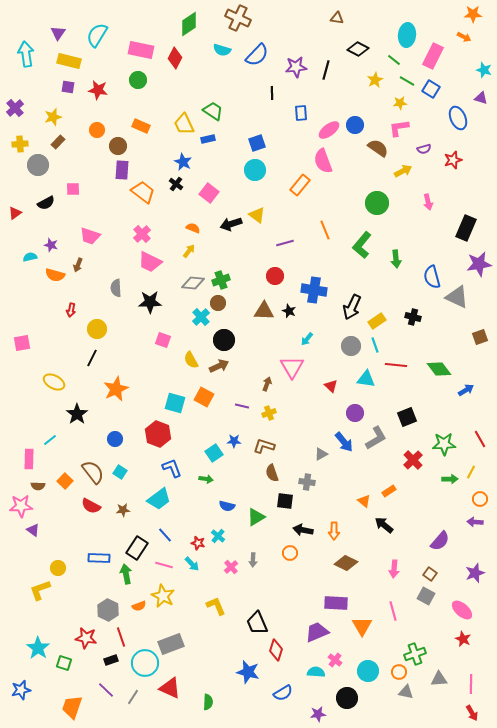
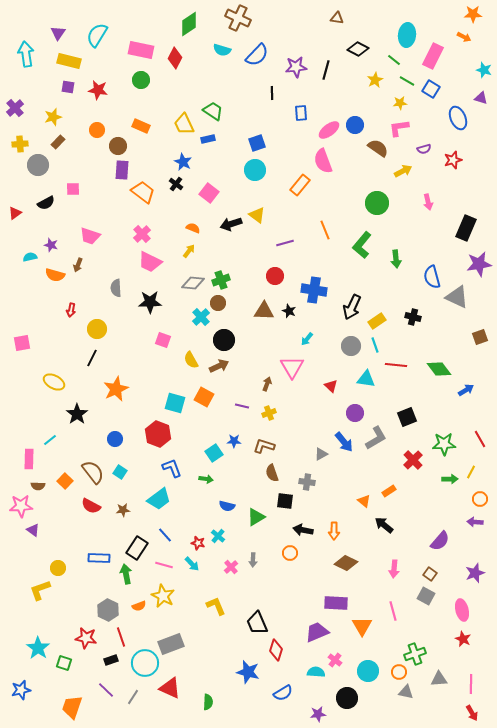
green circle at (138, 80): moved 3 px right
pink ellipse at (462, 610): rotated 35 degrees clockwise
